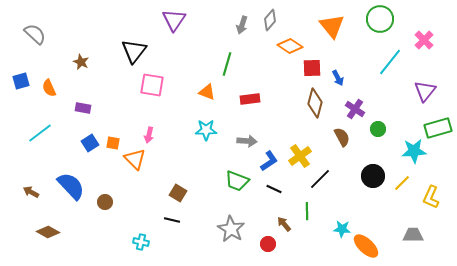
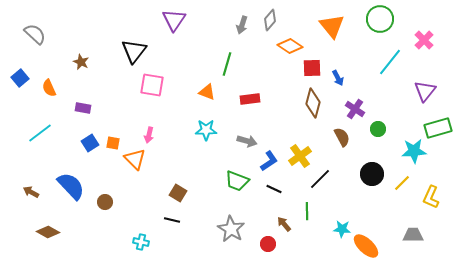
blue square at (21, 81): moved 1 px left, 3 px up; rotated 24 degrees counterclockwise
brown diamond at (315, 103): moved 2 px left
gray arrow at (247, 141): rotated 12 degrees clockwise
black circle at (373, 176): moved 1 px left, 2 px up
